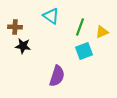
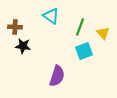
yellow triangle: moved 1 px right, 1 px down; rotated 48 degrees counterclockwise
